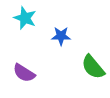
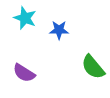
blue star: moved 2 px left, 6 px up
